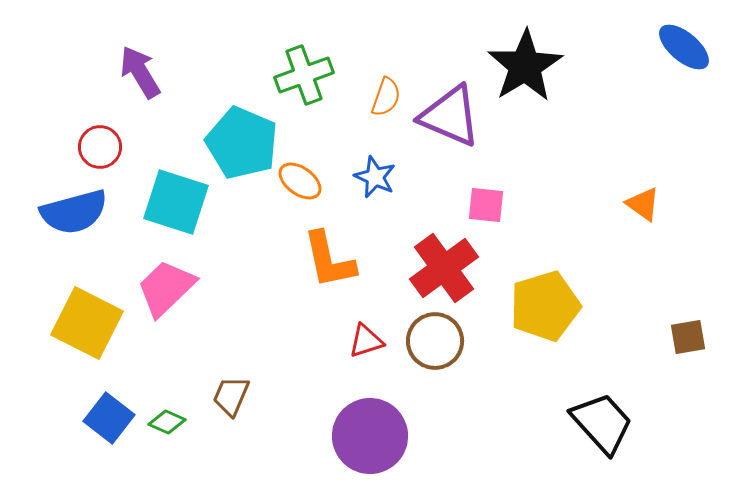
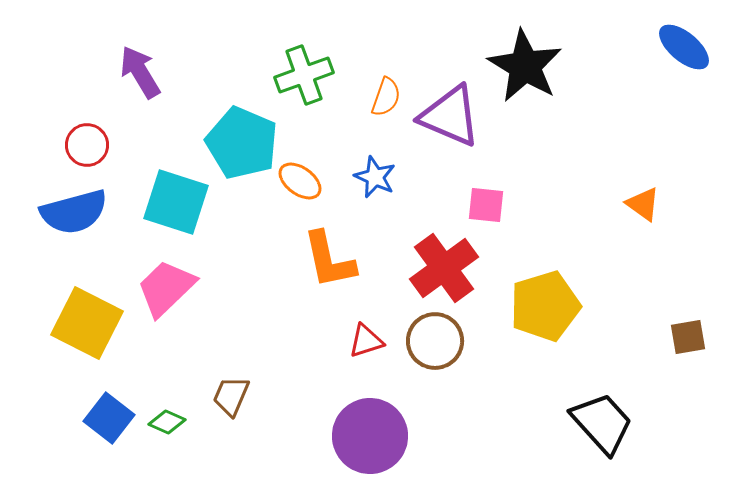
black star: rotated 10 degrees counterclockwise
red circle: moved 13 px left, 2 px up
